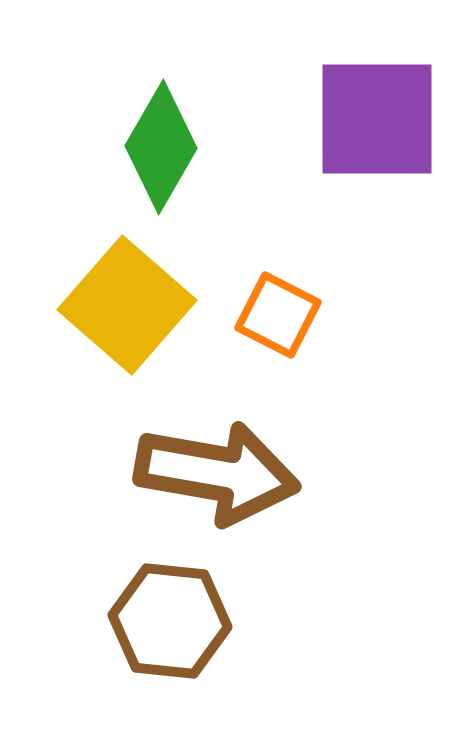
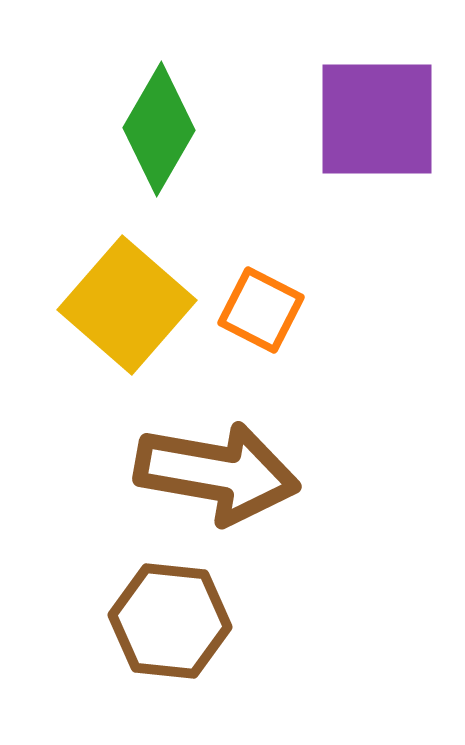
green diamond: moved 2 px left, 18 px up
orange square: moved 17 px left, 5 px up
